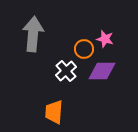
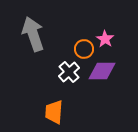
gray arrow: rotated 24 degrees counterclockwise
pink star: rotated 18 degrees clockwise
white cross: moved 3 px right, 1 px down
